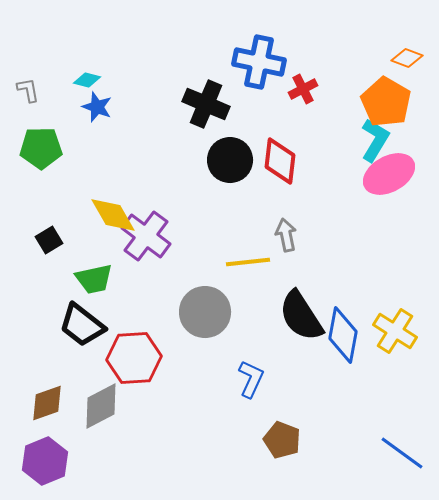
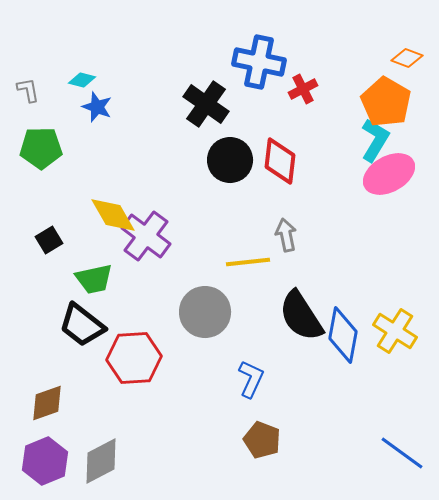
cyan diamond: moved 5 px left
black cross: rotated 12 degrees clockwise
gray diamond: moved 55 px down
brown pentagon: moved 20 px left
